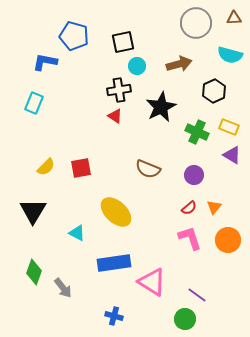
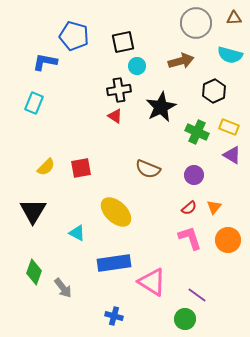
brown arrow: moved 2 px right, 3 px up
